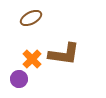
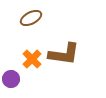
purple circle: moved 8 px left
